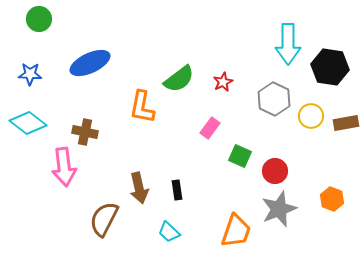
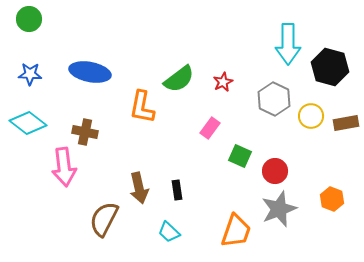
green circle: moved 10 px left
blue ellipse: moved 9 px down; rotated 36 degrees clockwise
black hexagon: rotated 6 degrees clockwise
